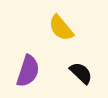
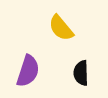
black semicircle: rotated 135 degrees counterclockwise
